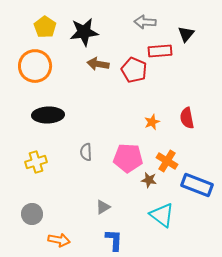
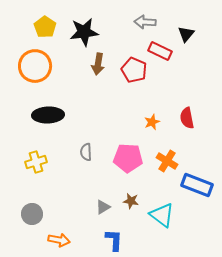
red rectangle: rotated 30 degrees clockwise
brown arrow: rotated 90 degrees counterclockwise
brown star: moved 18 px left, 21 px down
